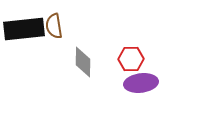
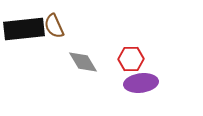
brown semicircle: rotated 15 degrees counterclockwise
gray diamond: rotated 32 degrees counterclockwise
